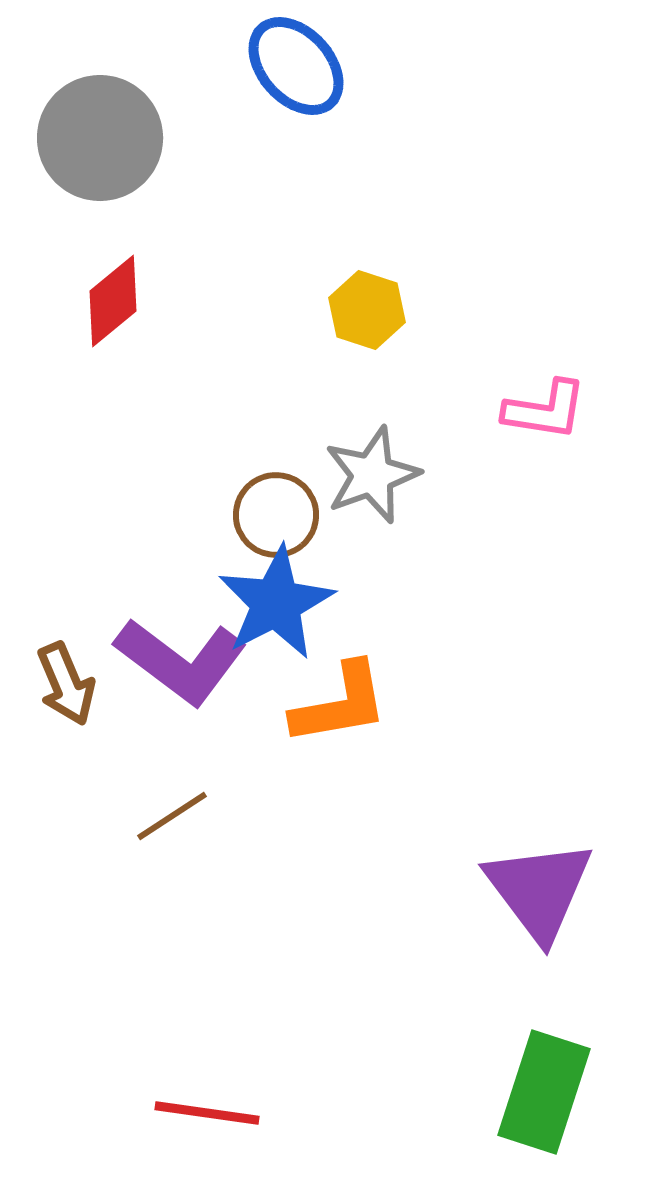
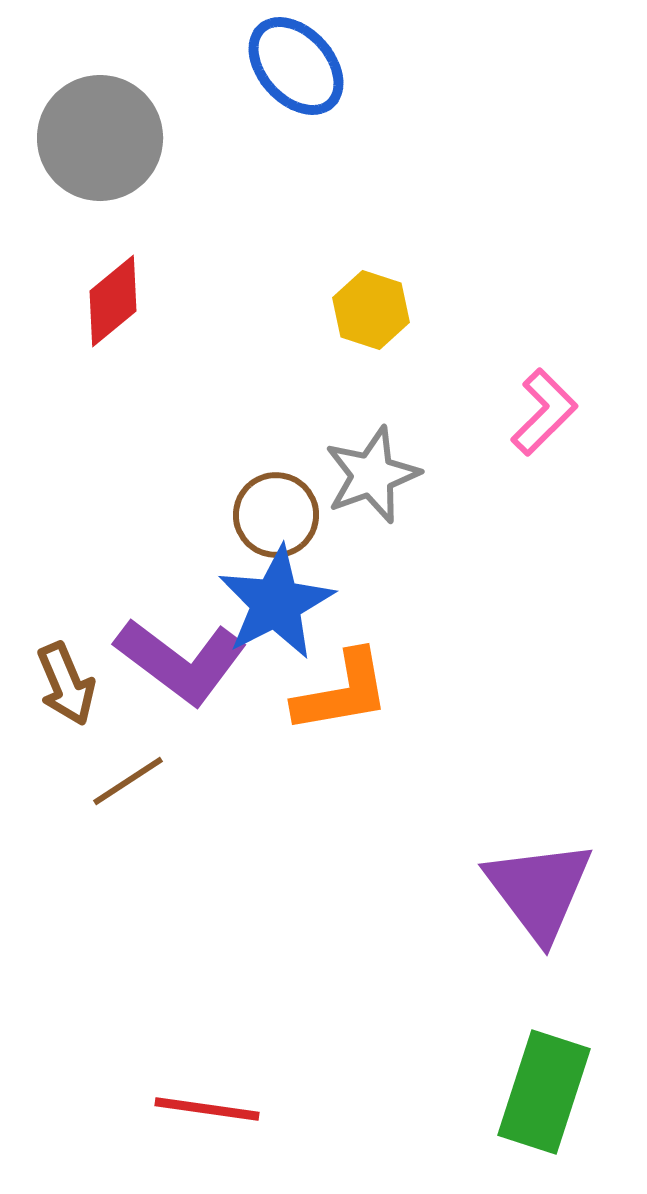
yellow hexagon: moved 4 px right
pink L-shape: moved 1 px left, 2 px down; rotated 54 degrees counterclockwise
orange L-shape: moved 2 px right, 12 px up
brown line: moved 44 px left, 35 px up
red line: moved 4 px up
